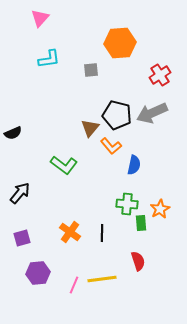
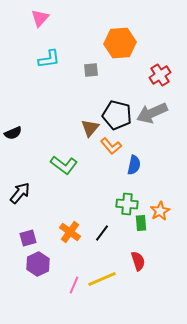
orange star: moved 2 px down
black line: rotated 36 degrees clockwise
purple square: moved 6 px right
purple hexagon: moved 9 px up; rotated 20 degrees counterclockwise
yellow line: rotated 16 degrees counterclockwise
